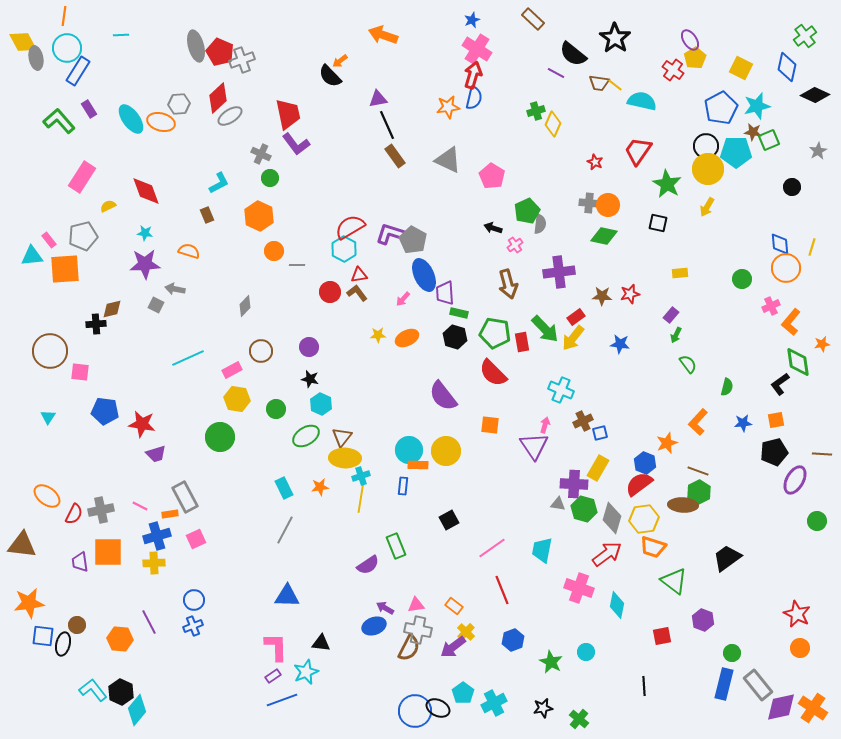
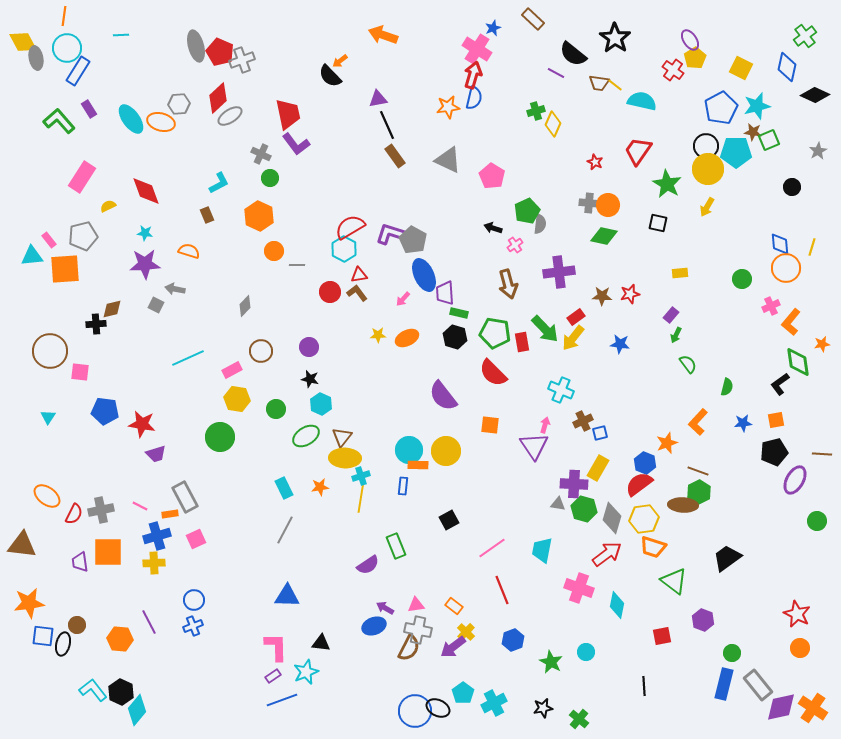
blue star at (472, 20): moved 21 px right, 8 px down
